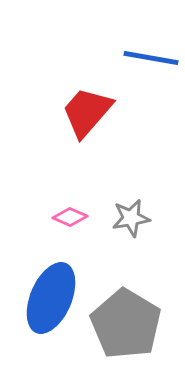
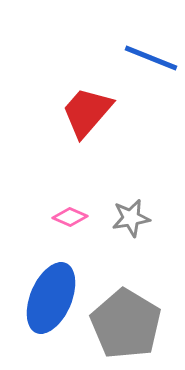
blue line: rotated 12 degrees clockwise
